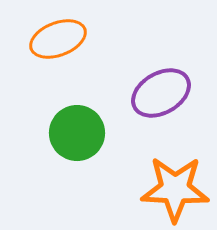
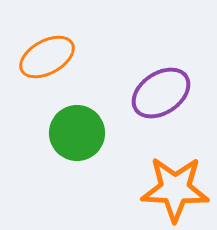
orange ellipse: moved 11 px left, 18 px down; rotated 8 degrees counterclockwise
purple ellipse: rotated 4 degrees counterclockwise
